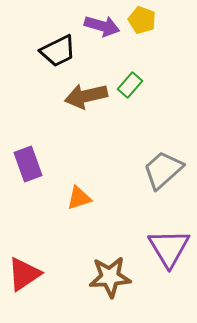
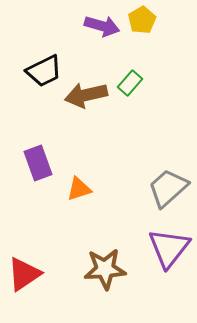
yellow pentagon: rotated 20 degrees clockwise
black trapezoid: moved 14 px left, 20 px down
green rectangle: moved 2 px up
brown arrow: moved 1 px up
purple rectangle: moved 10 px right, 1 px up
gray trapezoid: moved 5 px right, 18 px down
orange triangle: moved 9 px up
purple triangle: rotated 9 degrees clockwise
brown star: moved 5 px left, 8 px up
